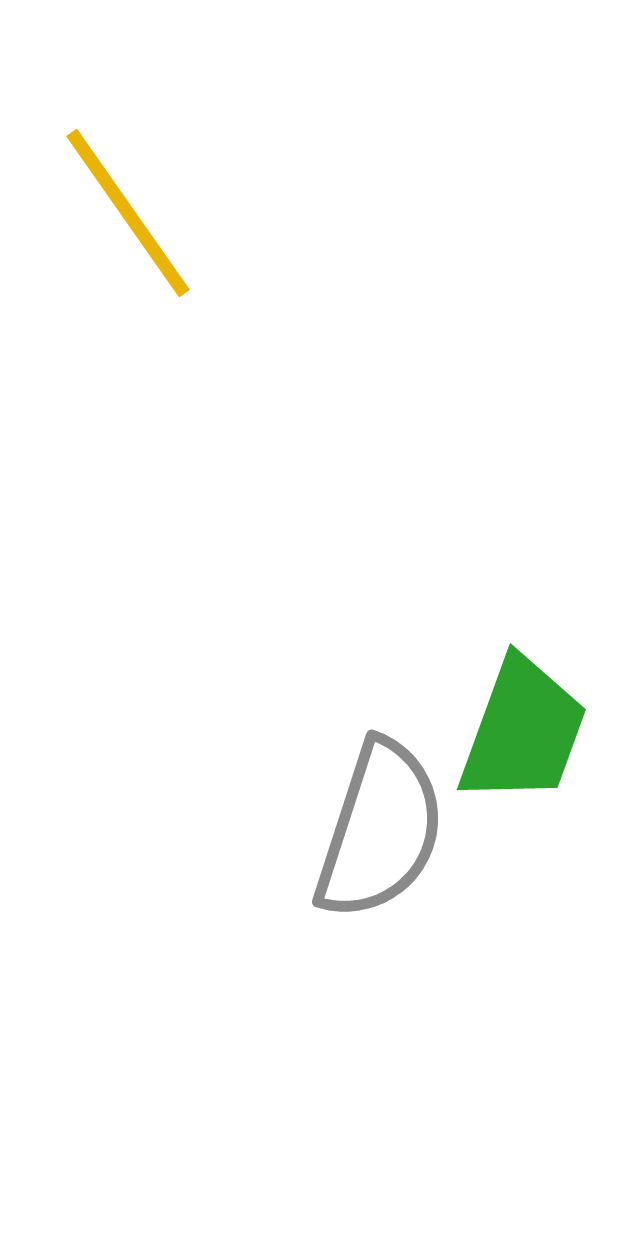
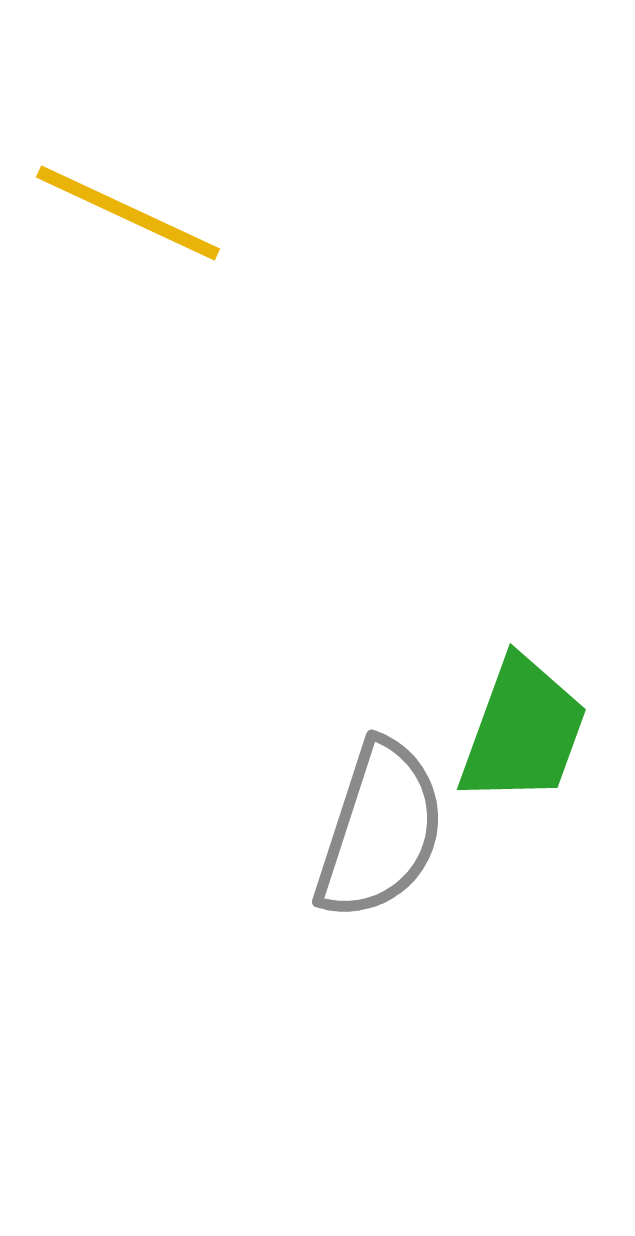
yellow line: rotated 30 degrees counterclockwise
